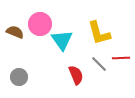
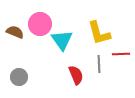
red line: moved 4 px up
gray line: rotated 42 degrees clockwise
